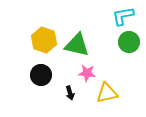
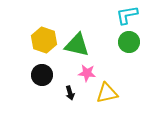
cyan L-shape: moved 4 px right, 1 px up
black circle: moved 1 px right
